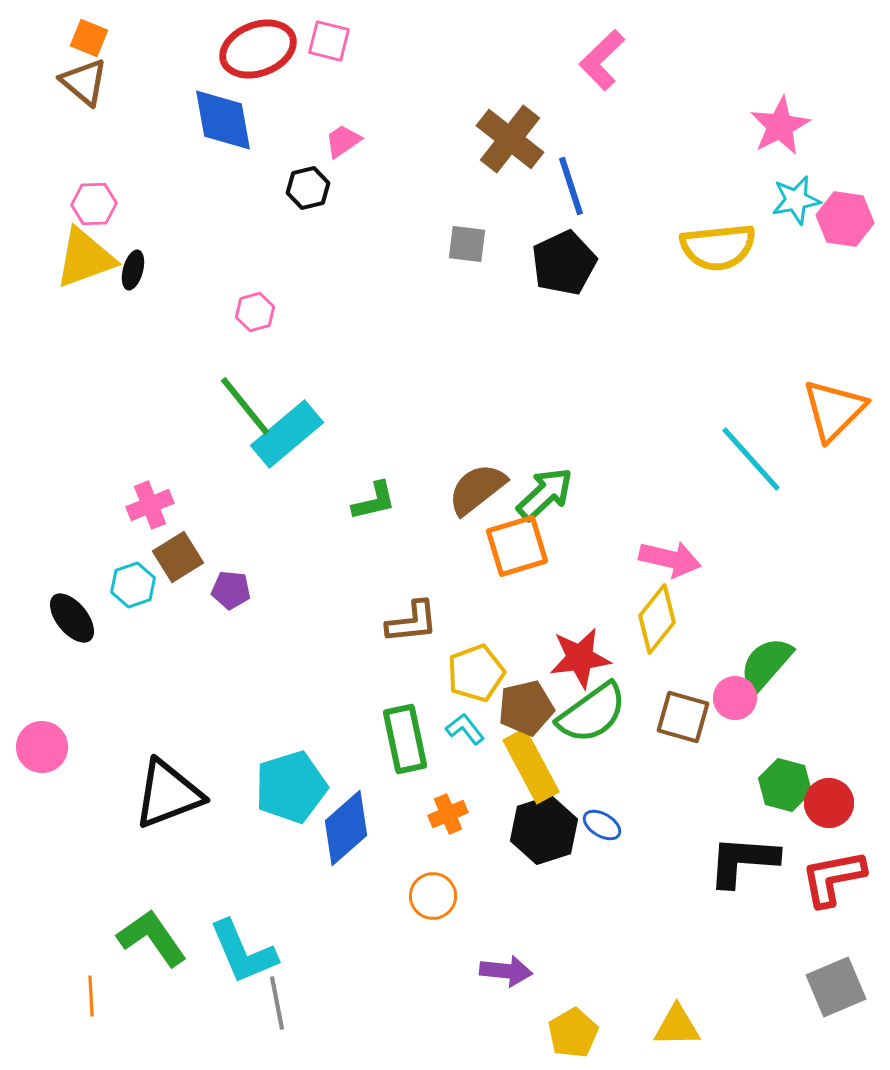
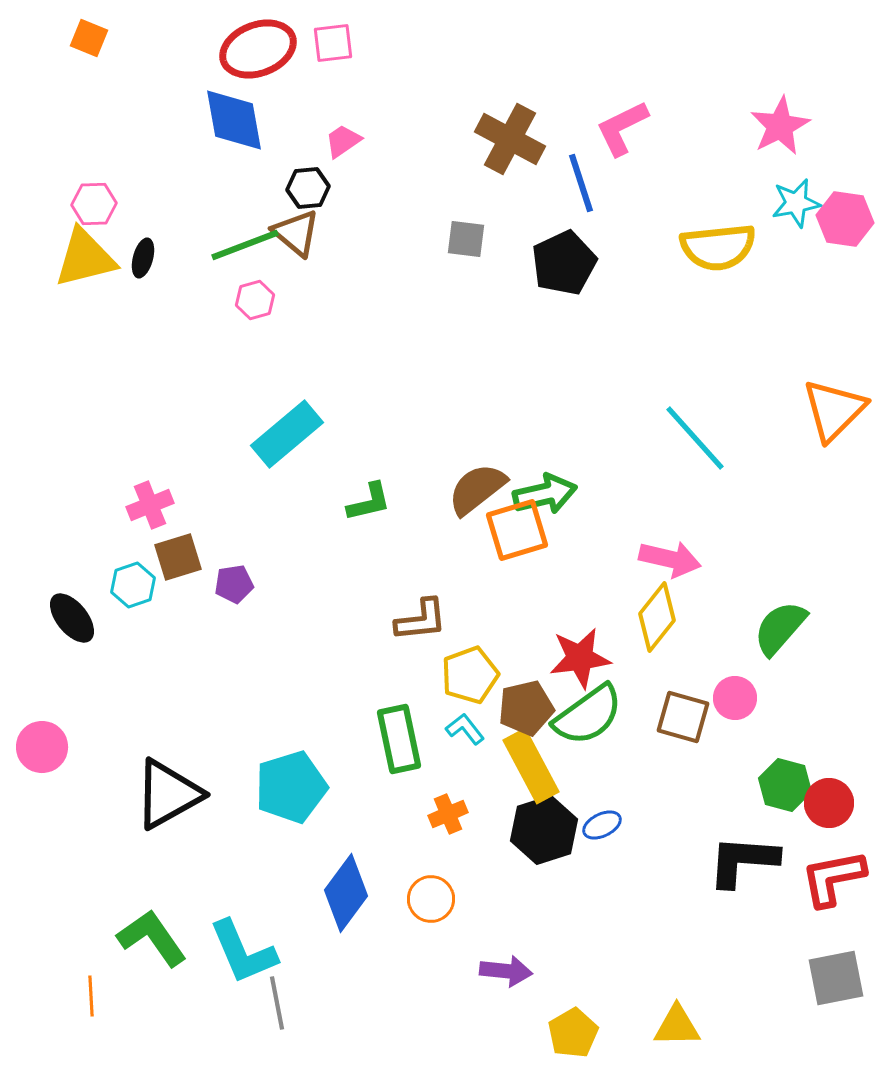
pink square at (329, 41): moved 4 px right, 2 px down; rotated 21 degrees counterclockwise
pink L-shape at (602, 60): moved 20 px right, 68 px down; rotated 18 degrees clockwise
brown triangle at (84, 82): moved 212 px right, 151 px down
blue diamond at (223, 120): moved 11 px right
brown cross at (510, 139): rotated 10 degrees counterclockwise
blue line at (571, 186): moved 10 px right, 3 px up
black hexagon at (308, 188): rotated 9 degrees clockwise
cyan star at (796, 200): moved 3 px down
gray square at (467, 244): moved 1 px left, 5 px up
yellow triangle at (85, 258): rotated 6 degrees clockwise
black ellipse at (133, 270): moved 10 px right, 12 px up
pink hexagon at (255, 312): moved 12 px up
green line at (245, 406): moved 161 px up; rotated 72 degrees counterclockwise
cyan line at (751, 459): moved 56 px left, 21 px up
green arrow at (545, 494): rotated 30 degrees clockwise
green L-shape at (374, 501): moved 5 px left, 1 px down
orange square at (517, 546): moved 16 px up
brown square at (178, 557): rotated 15 degrees clockwise
purple pentagon at (231, 590): moved 3 px right, 6 px up; rotated 15 degrees counterclockwise
yellow diamond at (657, 619): moved 2 px up
brown L-shape at (412, 622): moved 9 px right, 2 px up
green semicircle at (766, 664): moved 14 px right, 36 px up
yellow pentagon at (476, 673): moved 6 px left, 2 px down
green semicircle at (592, 713): moved 4 px left, 2 px down
green rectangle at (405, 739): moved 6 px left
black triangle at (168, 794): rotated 8 degrees counterclockwise
blue ellipse at (602, 825): rotated 57 degrees counterclockwise
blue diamond at (346, 828): moved 65 px down; rotated 12 degrees counterclockwise
orange circle at (433, 896): moved 2 px left, 3 px down
gray square at (836, 987): moved 9 px up; rotated 12 degrees clockwise
